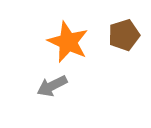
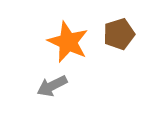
brown pentagon: moved 5 px left, 1 px up
